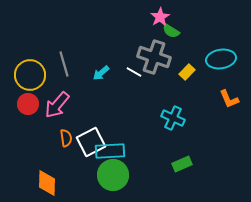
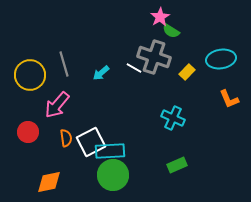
white line: moved 4 px up
red circle: moved 28 px down
green rectangle: moved 5 px left, 1 px down
orange diamond: moved 2 px right, 1 px up; rotated 76 degrees clockwise
